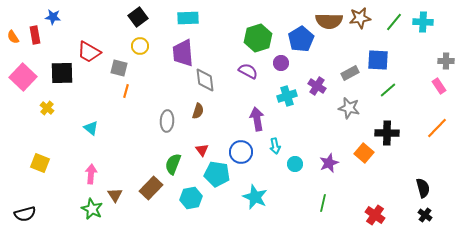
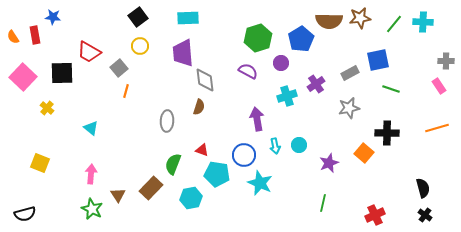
green line at (394, 22): moved 2 px down
blue square at (378, 60): rotated 15 degrees counterclockwise
gray square at (119, 68): rotated 36 degrees clockwise
purple cross at (317, 86): moved 1 px left, 2 px up; rotated 24 degrees clockwise
green line at (388, 90): moved 3 px right, 1 px up; rotated 60 degrees clockwise
gray star at (349, 108): rotated 25 degrees counterclockwise
brown semicircle at (198, 111): moved 1 px right, 4 px up
orange line at (437, 128): rotated 30 degrees clockwise
red triangle at (202, 150): rotated 32 degrees counterclockwise
blue circle at (241, 152): moved 3 px right, 3 px down
cyan circle at (295, 164): moved 4 px right, 19 px up
brown triangle at (115, 195): moved 3 px right
cyan star at (255, 197): moved 5 px right, 14 px up
red cross at (375, 215): rotated 30 degrees clockwise
